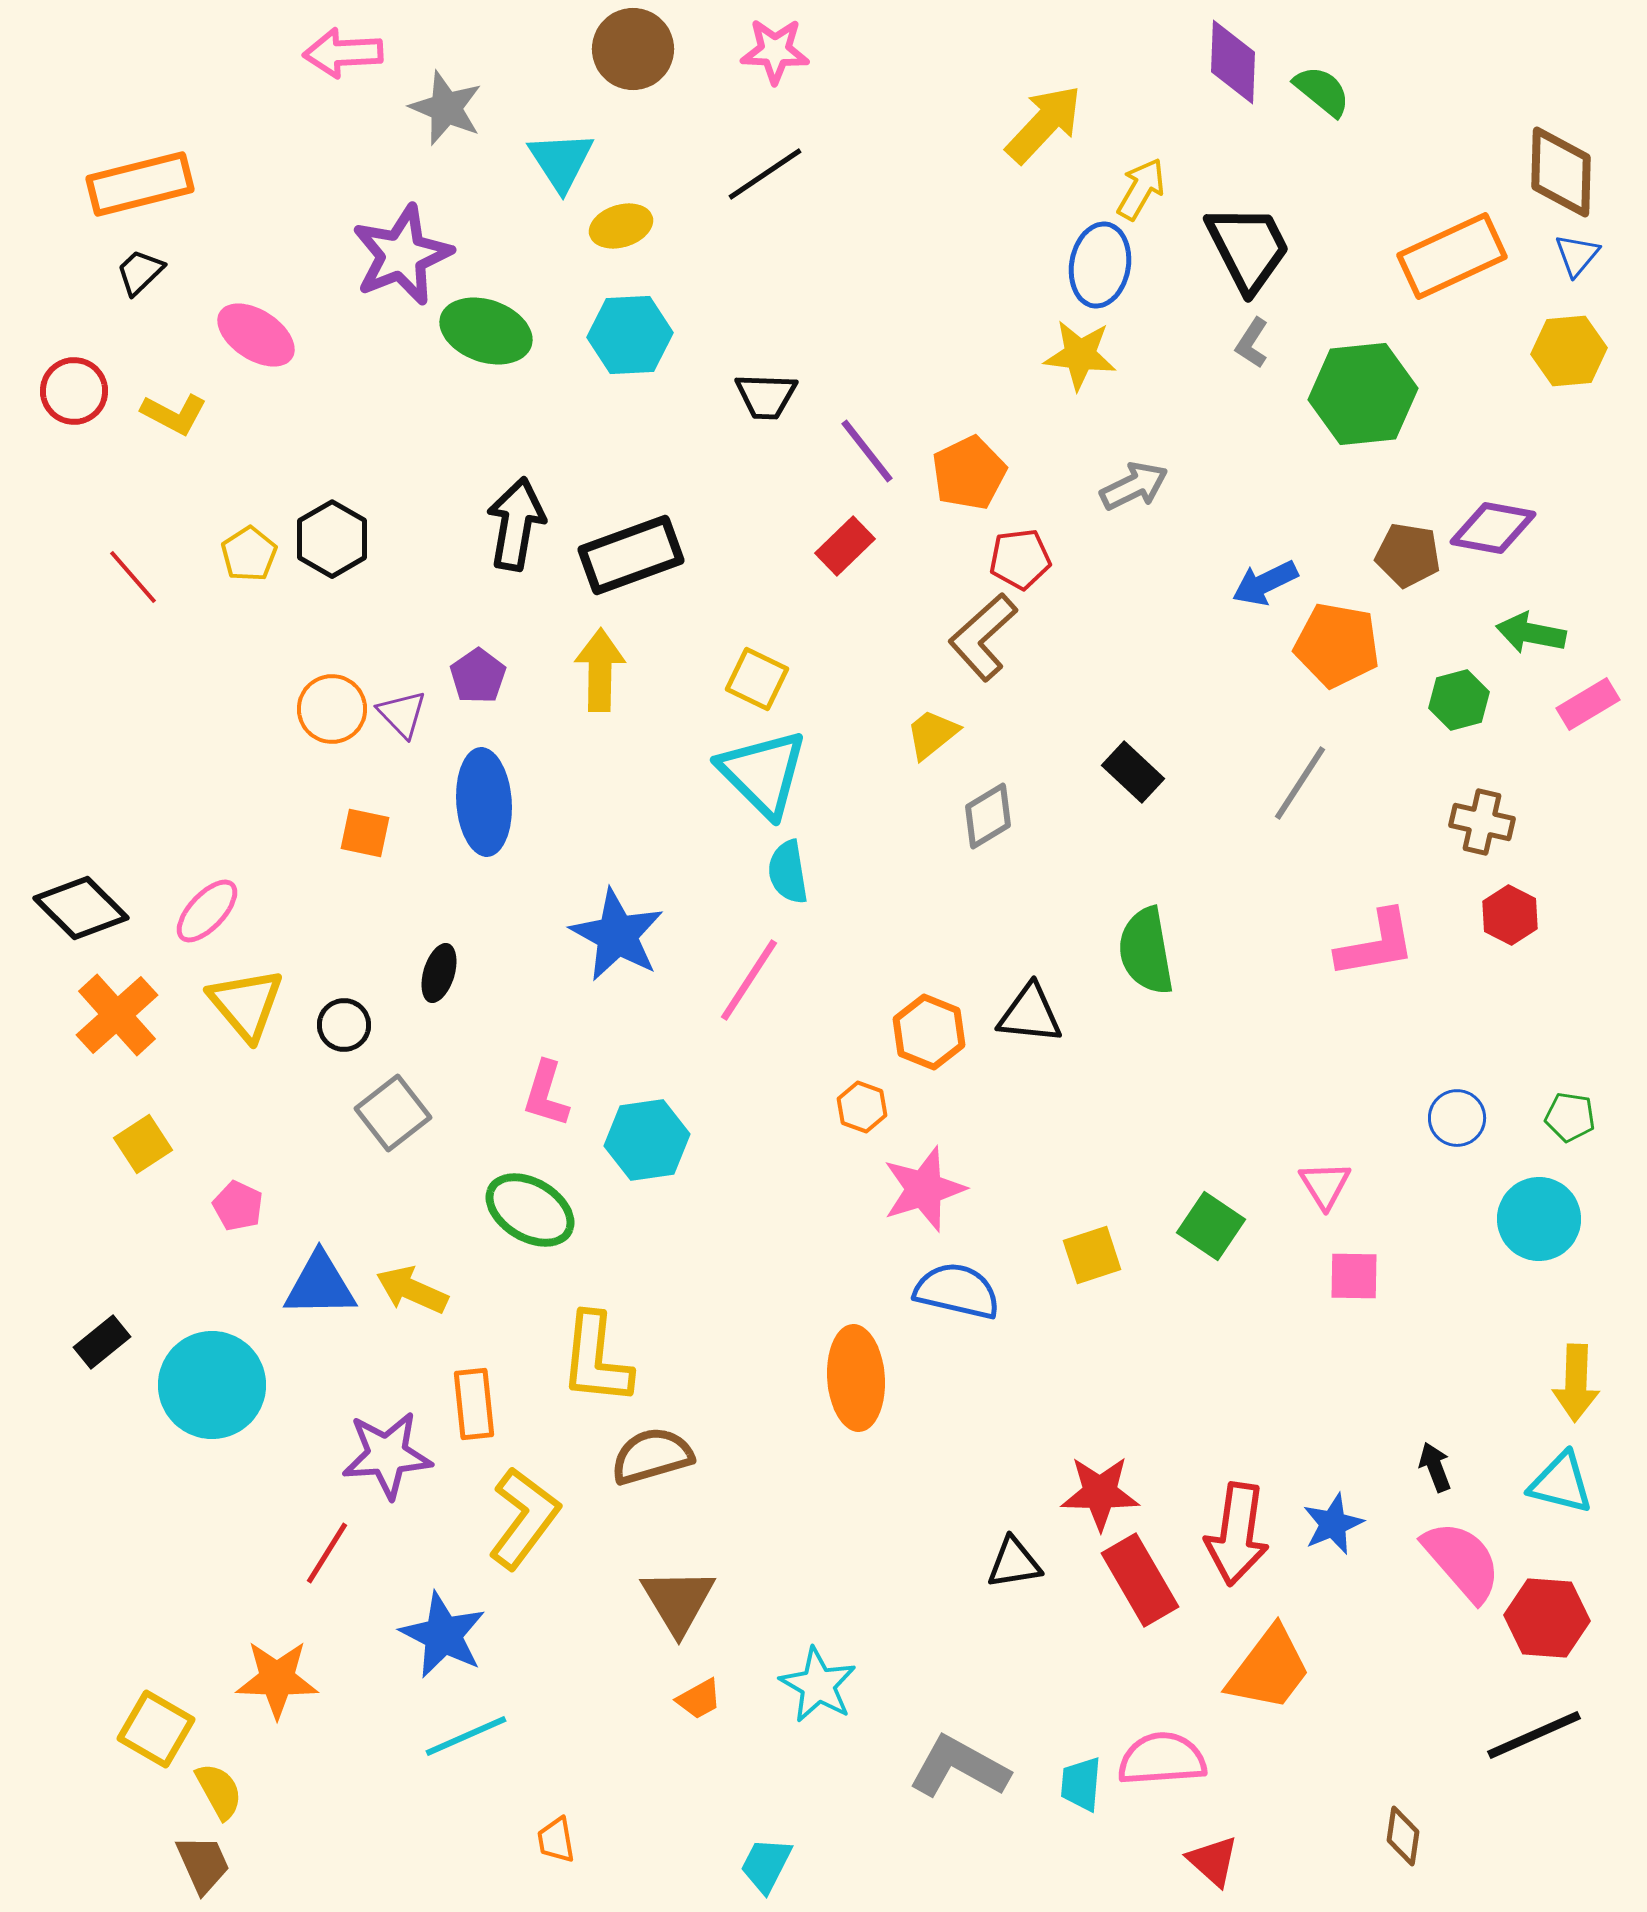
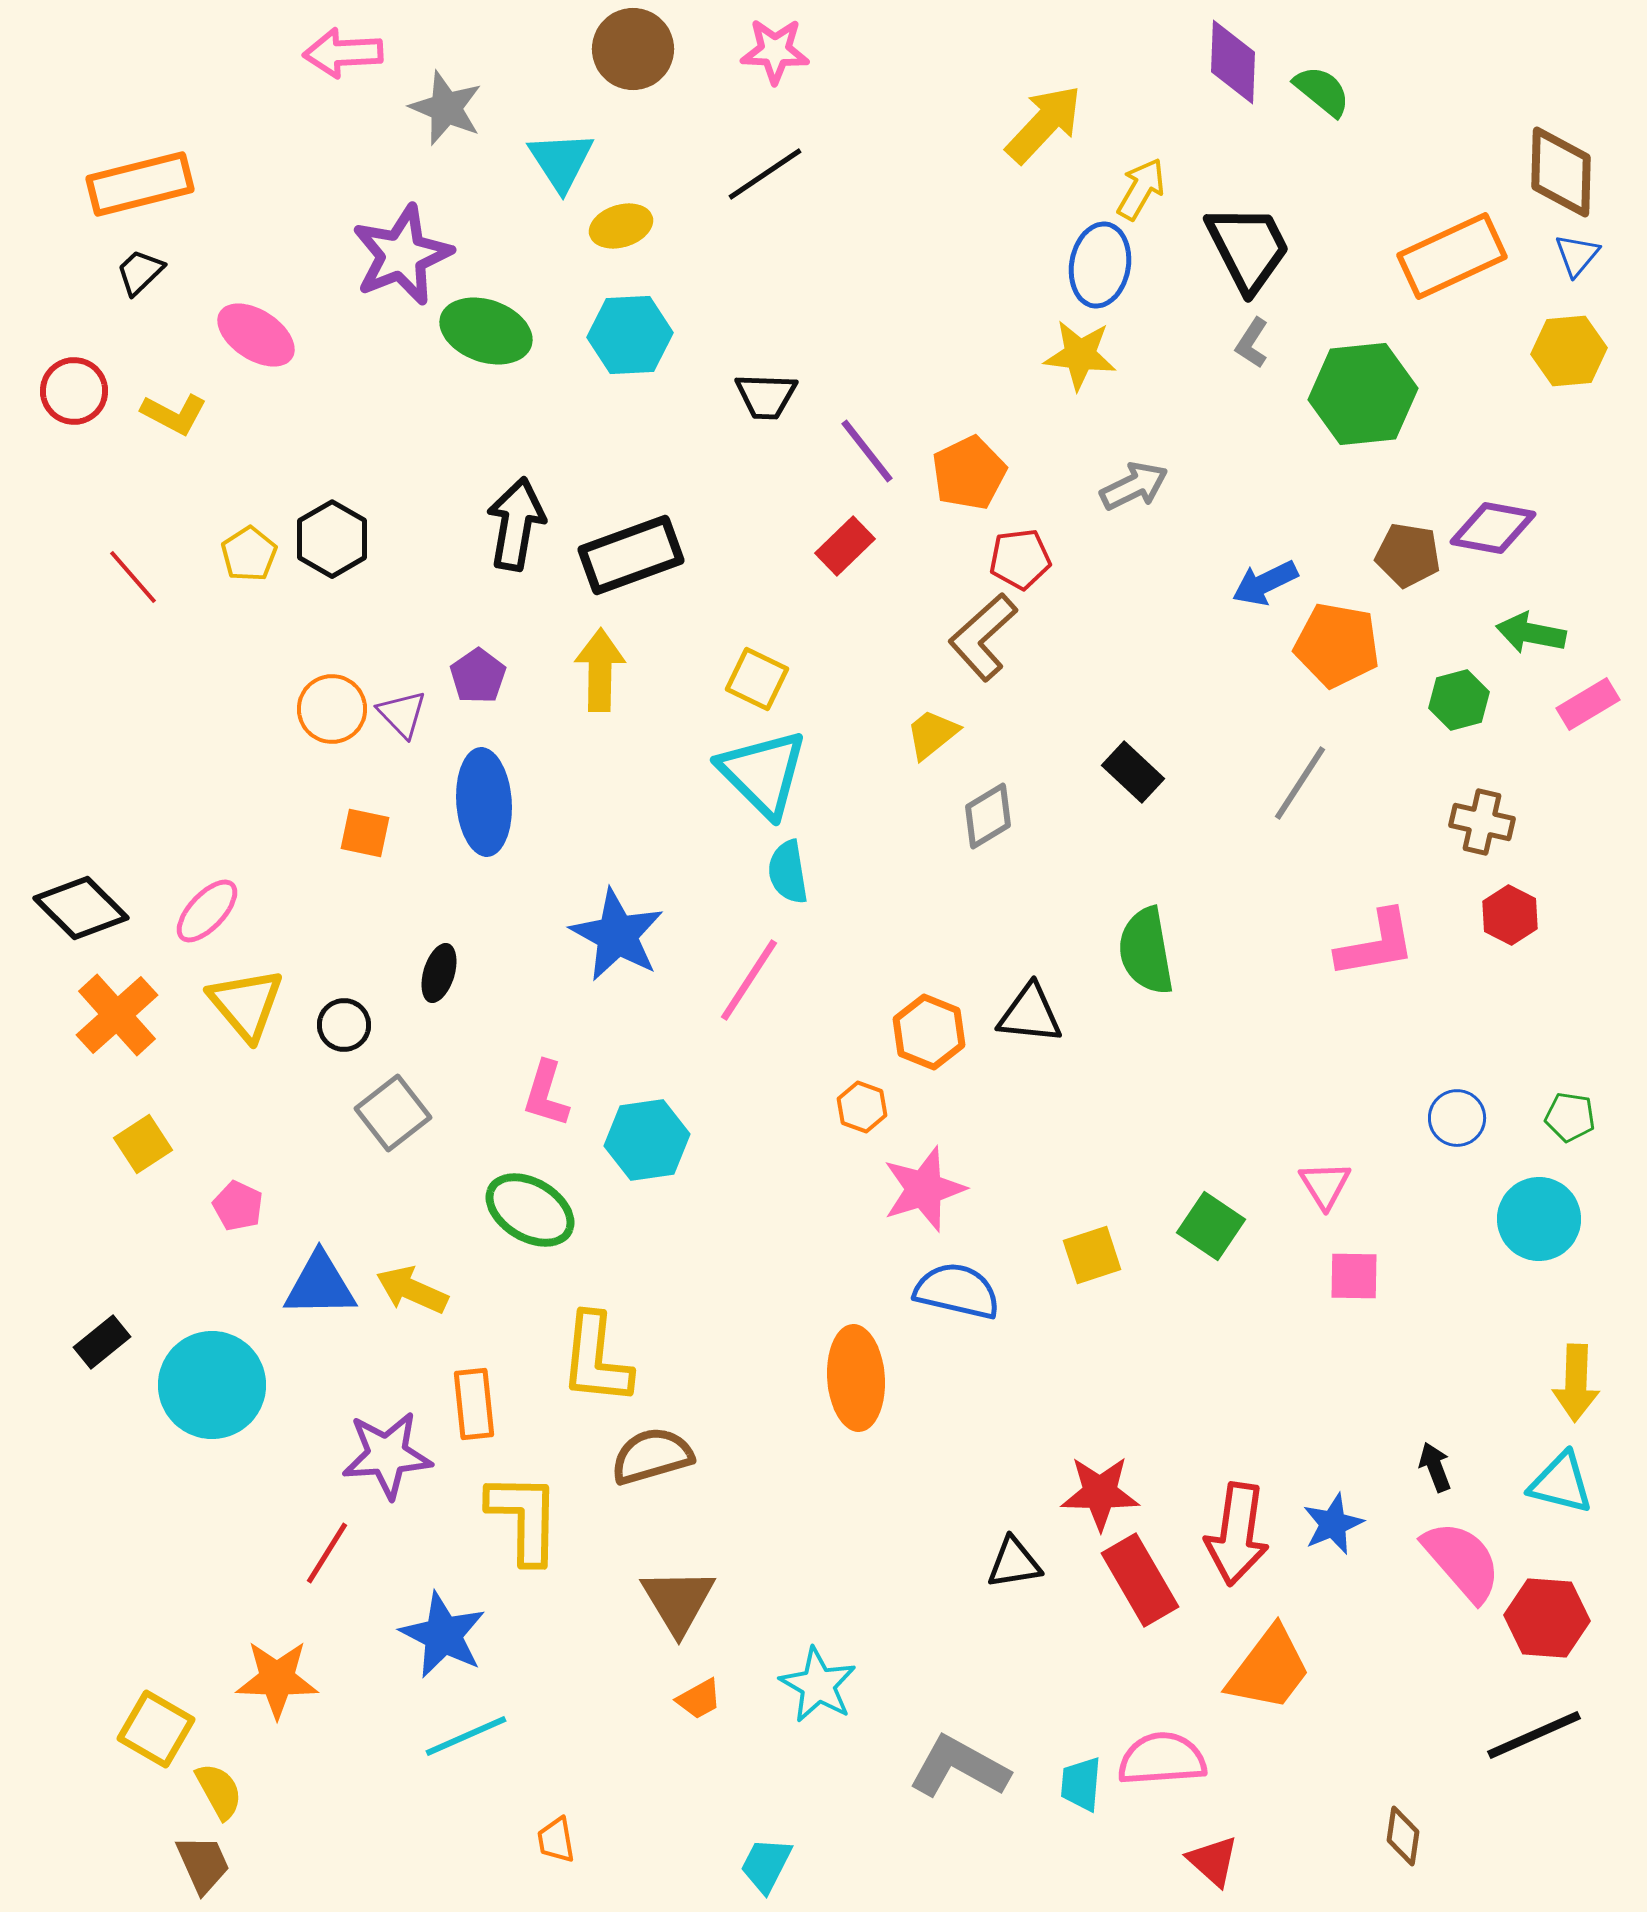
yellow L-shape at (524, 1518): rotated 36 degrees counterclockwise
